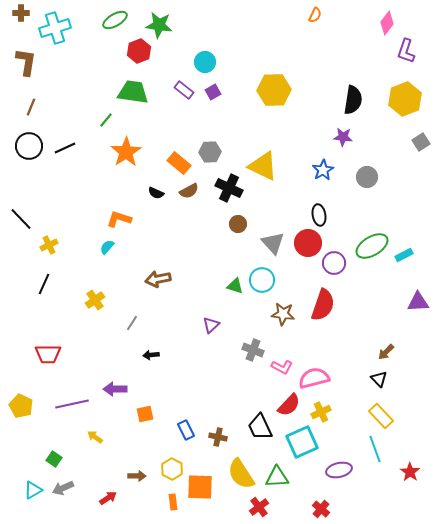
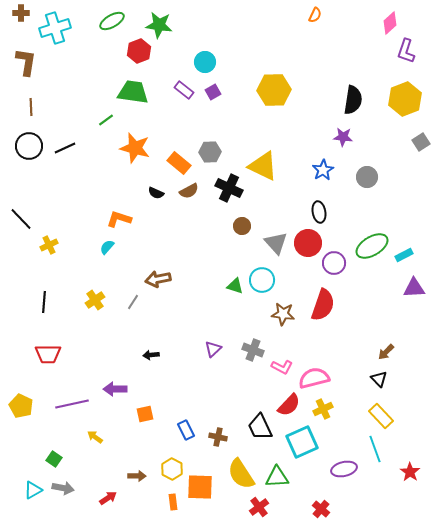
green ellipse at (115, 20): moved 3 px left, 1 px down
pink diamond at (387, 23): moved 3 px right; rotated 10 degrees clockwise
brown line at (31, 107): rotated 24 degrees counterclockwise
green line at (106, 120): rotated 14 degrees clockwise
orange star at (126, 152): moved 9 px right, 4 px up; rotated 24 degrees counterclockwise
black ellipse at (319, 215): moved 3 px up
brown circle at (238, 224): moved 4 px right, 2 px down
gray triangle at (273, 243): moved 3 px right
black line at (44, 284): moved 18 px down; rotated 20 degrees counterclockwise
purple triangle at (418, 302): moved 4 px left, 14 px up
gray line at (132, 323): moved 1 px right, 21 px up
purple triangle at (211, 325): moved 2 px right, 24 px down
yellow cross at (321, 412): moved 2 px right, 3 px up
purple ellipse at (339, 470): moved 5 px right, 1 px up
gray arrow at (63, 488): rotated 145 degrees counterclockwise
